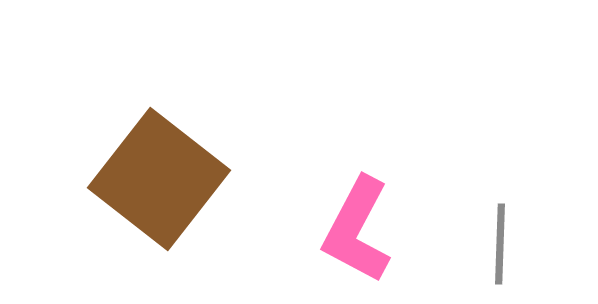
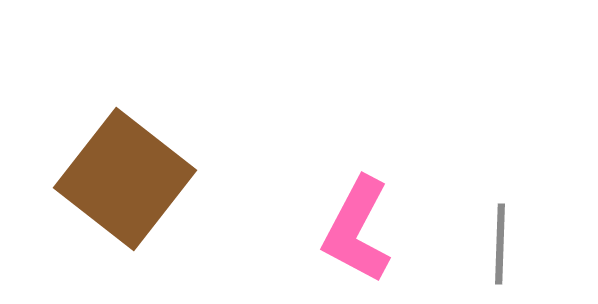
brown square: moved 34 px left
